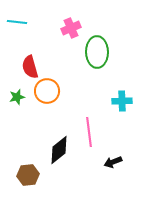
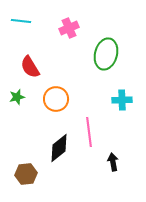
cyan line: moved 4 px right, 1 px up
pink cross: moved 2 px left
green ellipse: moved 9 px right, 2 px down; rotated 16 degrees clockwise
red semicircle: rotated 15 degrees counterclockwise
orange circle: moved 9 px right, 8 px down
cyan cross: moved 1 px up
black diamond: moved 2 px up
black arrow: rotated 102 degrees clockwise
brown hexagon: moved 2 px left, 1 px up
